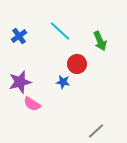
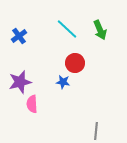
cyan line: moved 7 px right, 2 px up
green arrow: moved 11 px up
red circle: moved 2 px left, 1 px up
pink semicircle: rotated 54 degrees clockwise
gray line: rotated 42 degrees counterclockwise
